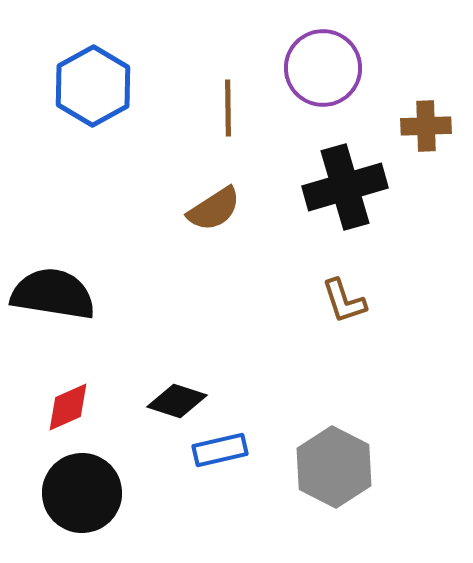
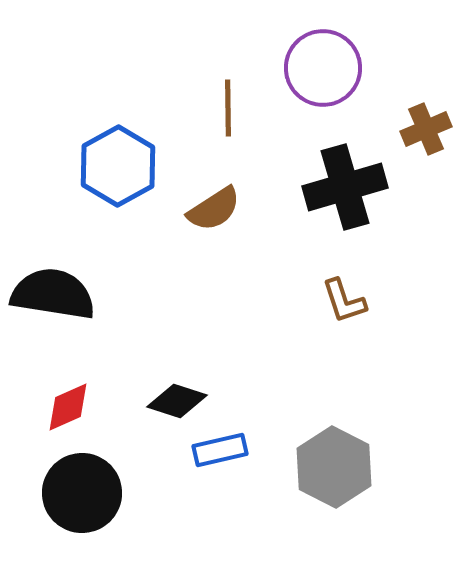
blue hexagon: moved 25 px right, 80 px down
brown cross: moved 3 px down; rotated 21 degrees counterclockwise
